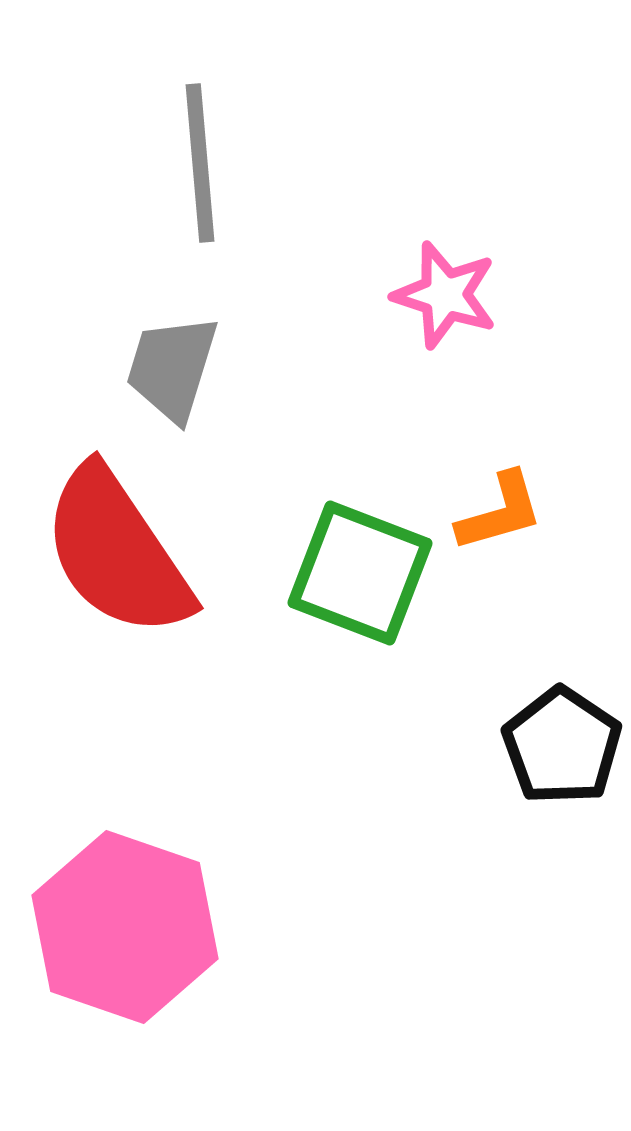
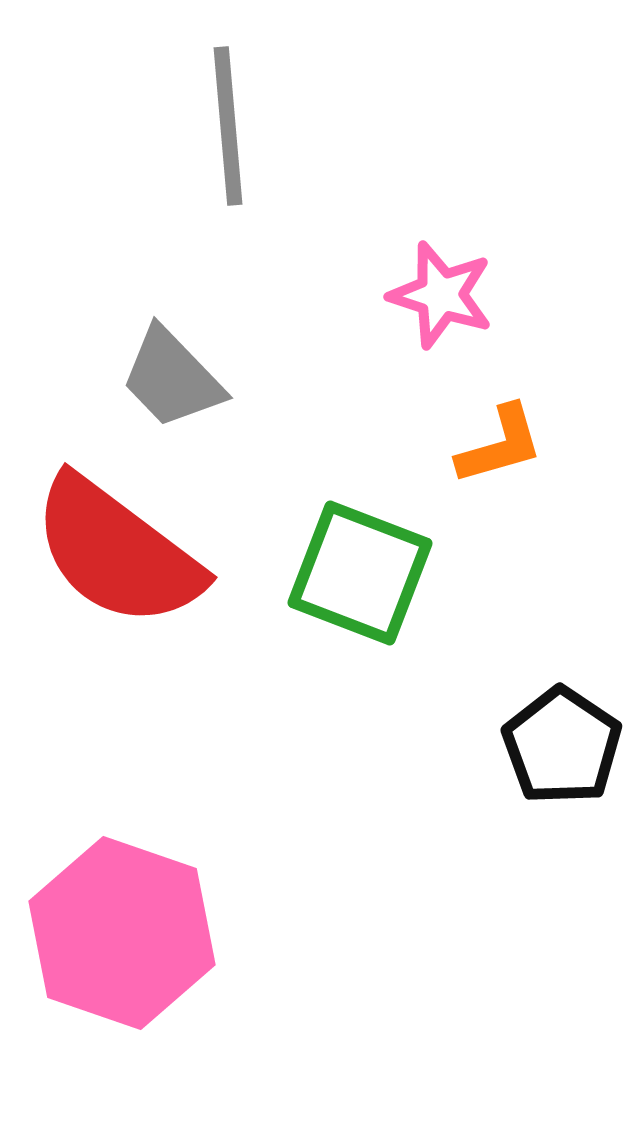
gray line: moved 28 px right, 37 px up
pink star: moved 4 px left
gray trapezoid: moved 10 px down; rotated 61 degrees counterclockwise
orange L-shape: moved 67 px up
red semicircle: rotated 19 degrees counterclockwise
pink hexagon: moved 3 px left, 6 px down
